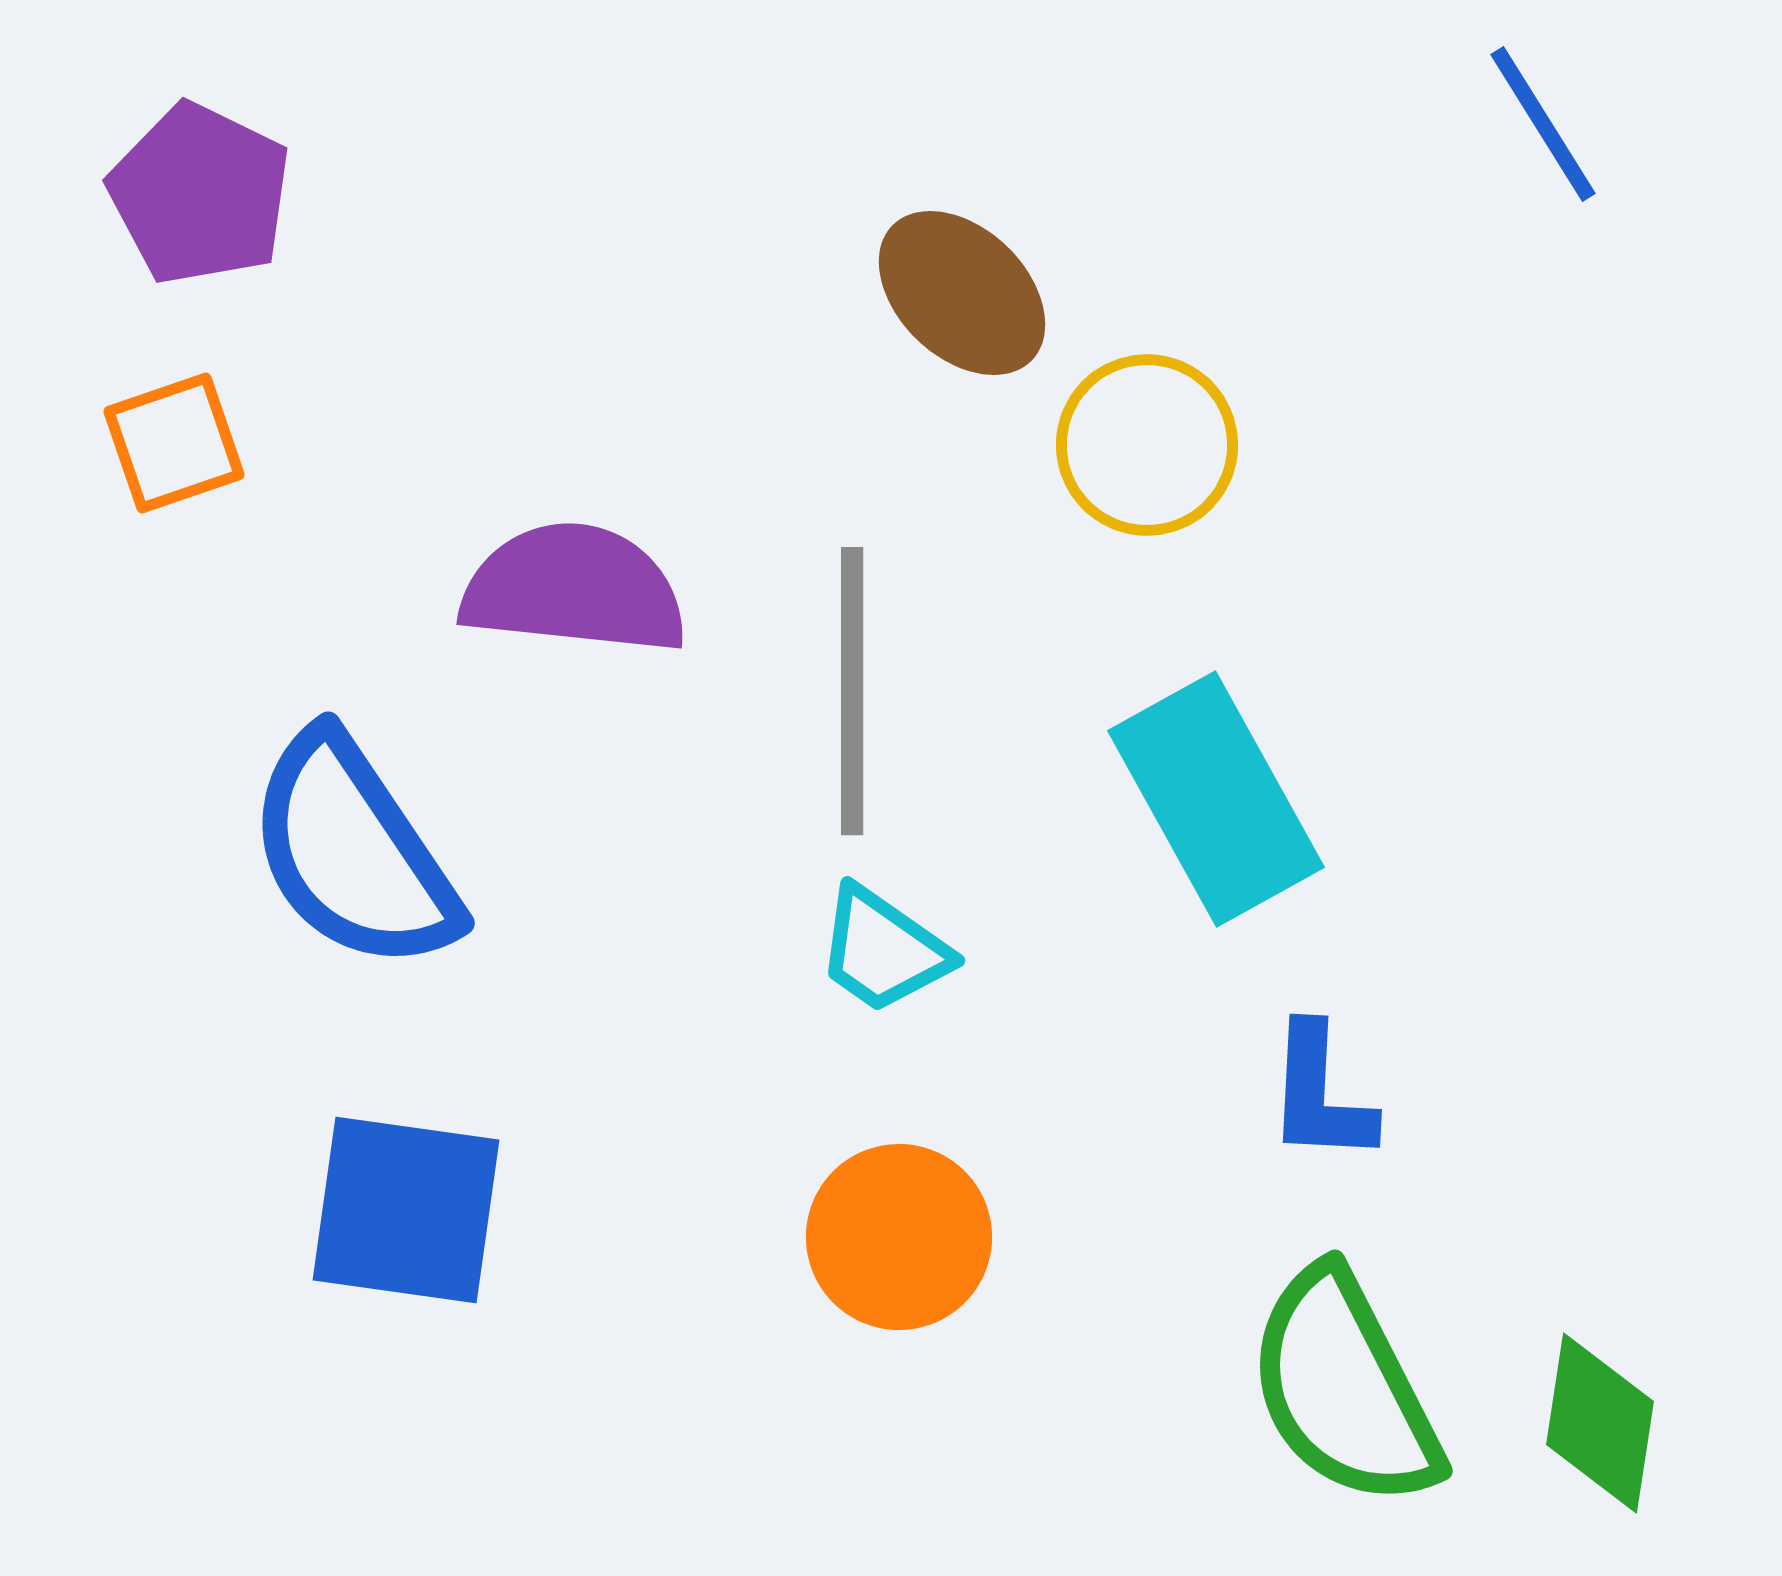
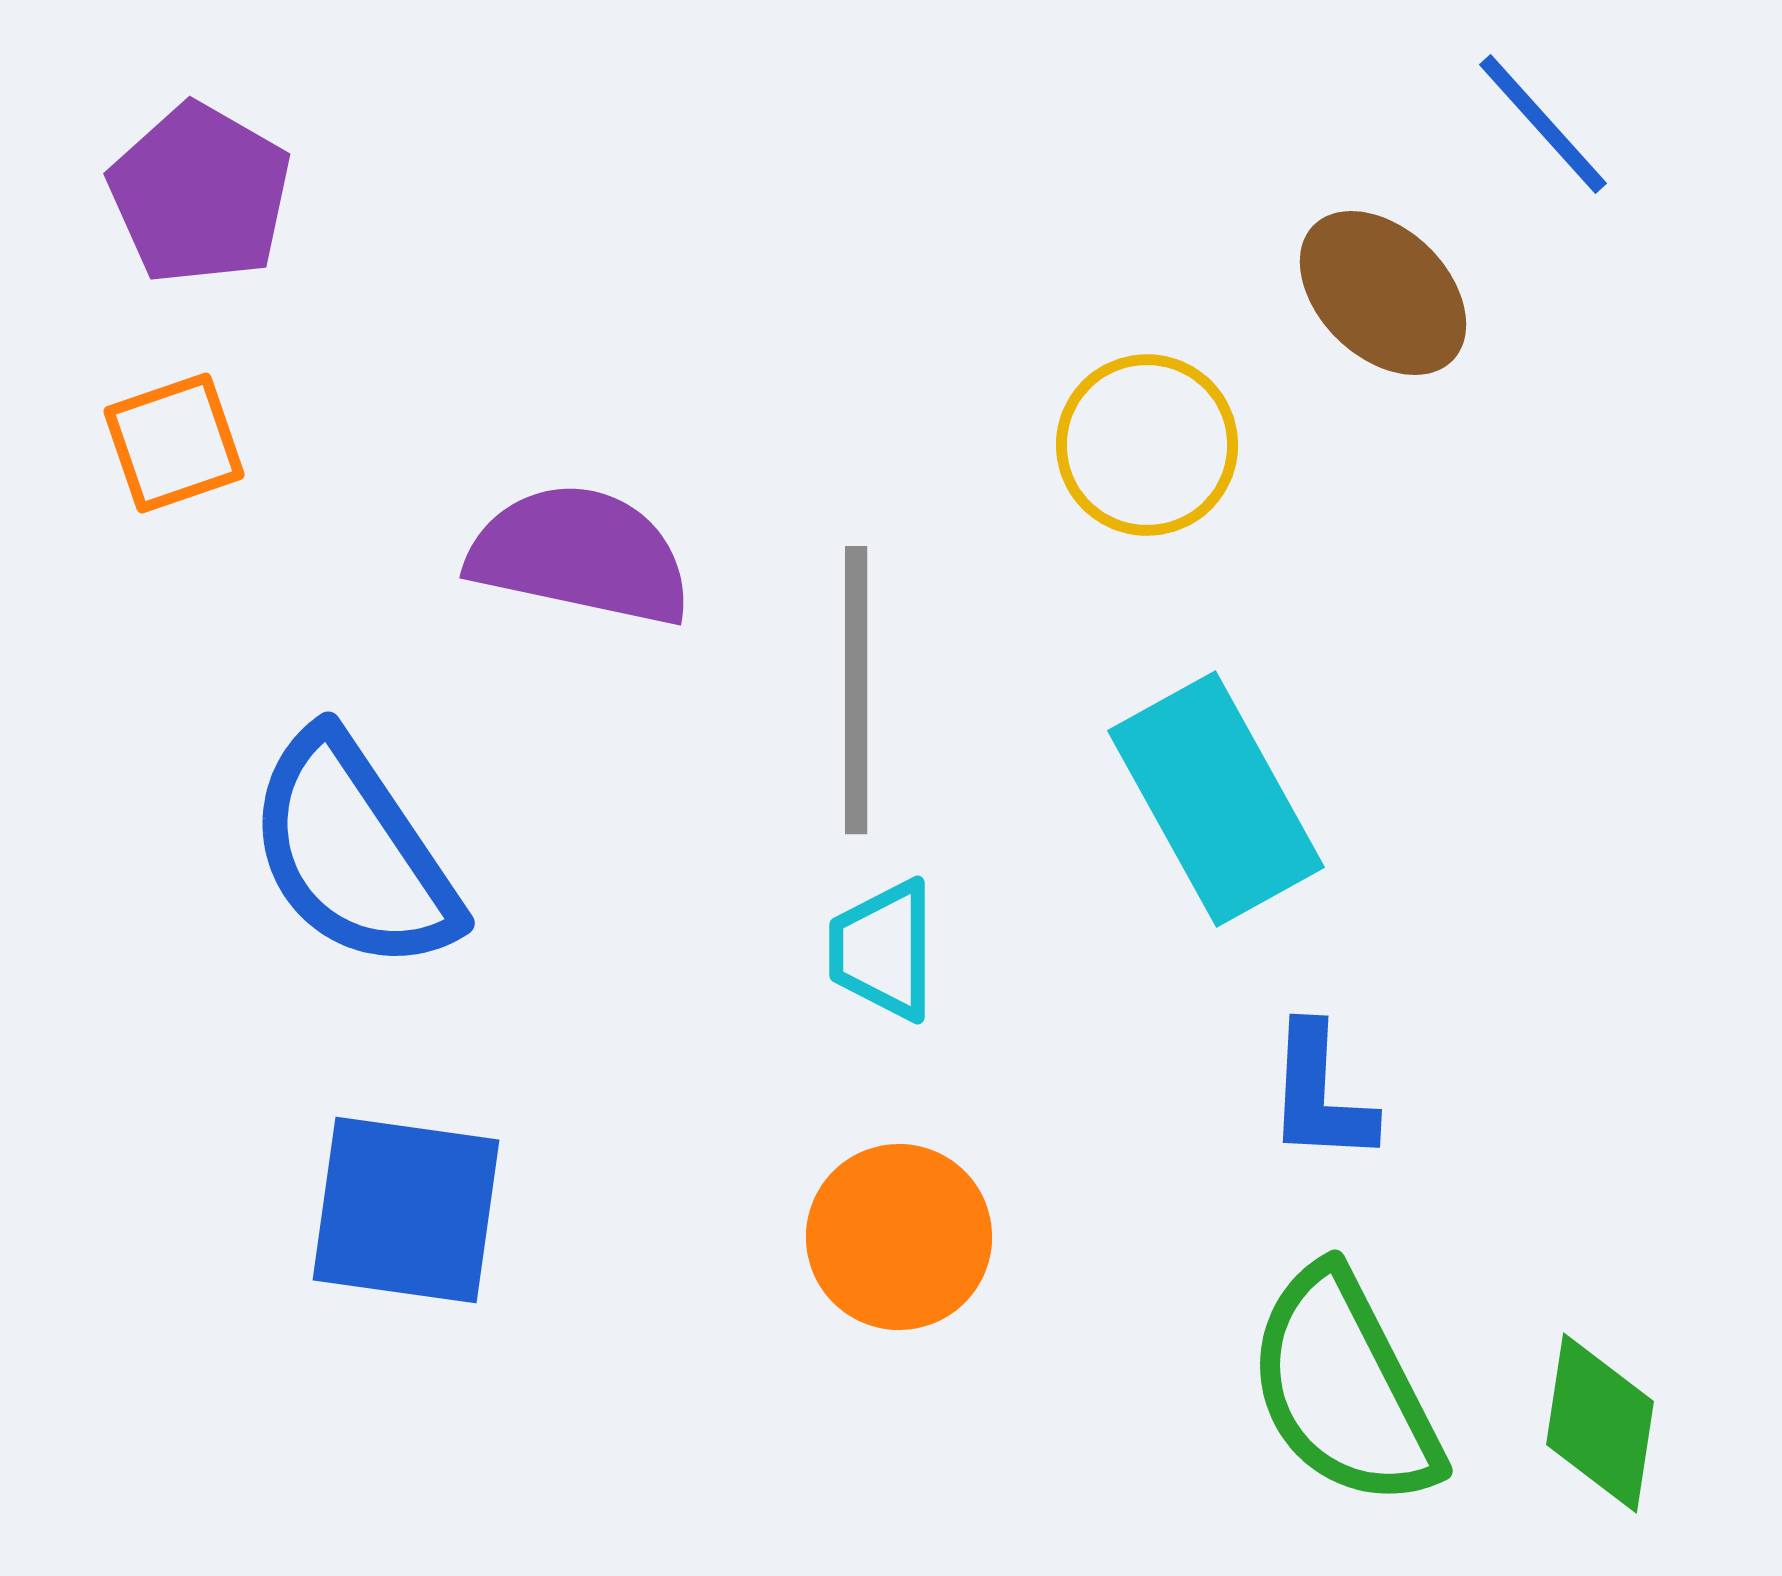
blue line: rotated 10 degrees counterclockwise
purple pentagon: rotated 4 degrees clockwise
brown ellipse: moved 421 px right
purple semicircle: moved 6 px right, 34 px up; rotated 6 degrees clockwise
gray line: moved 4 px right, 1 px up
cyan trapezoid: rotated 55 degrees clockwise
